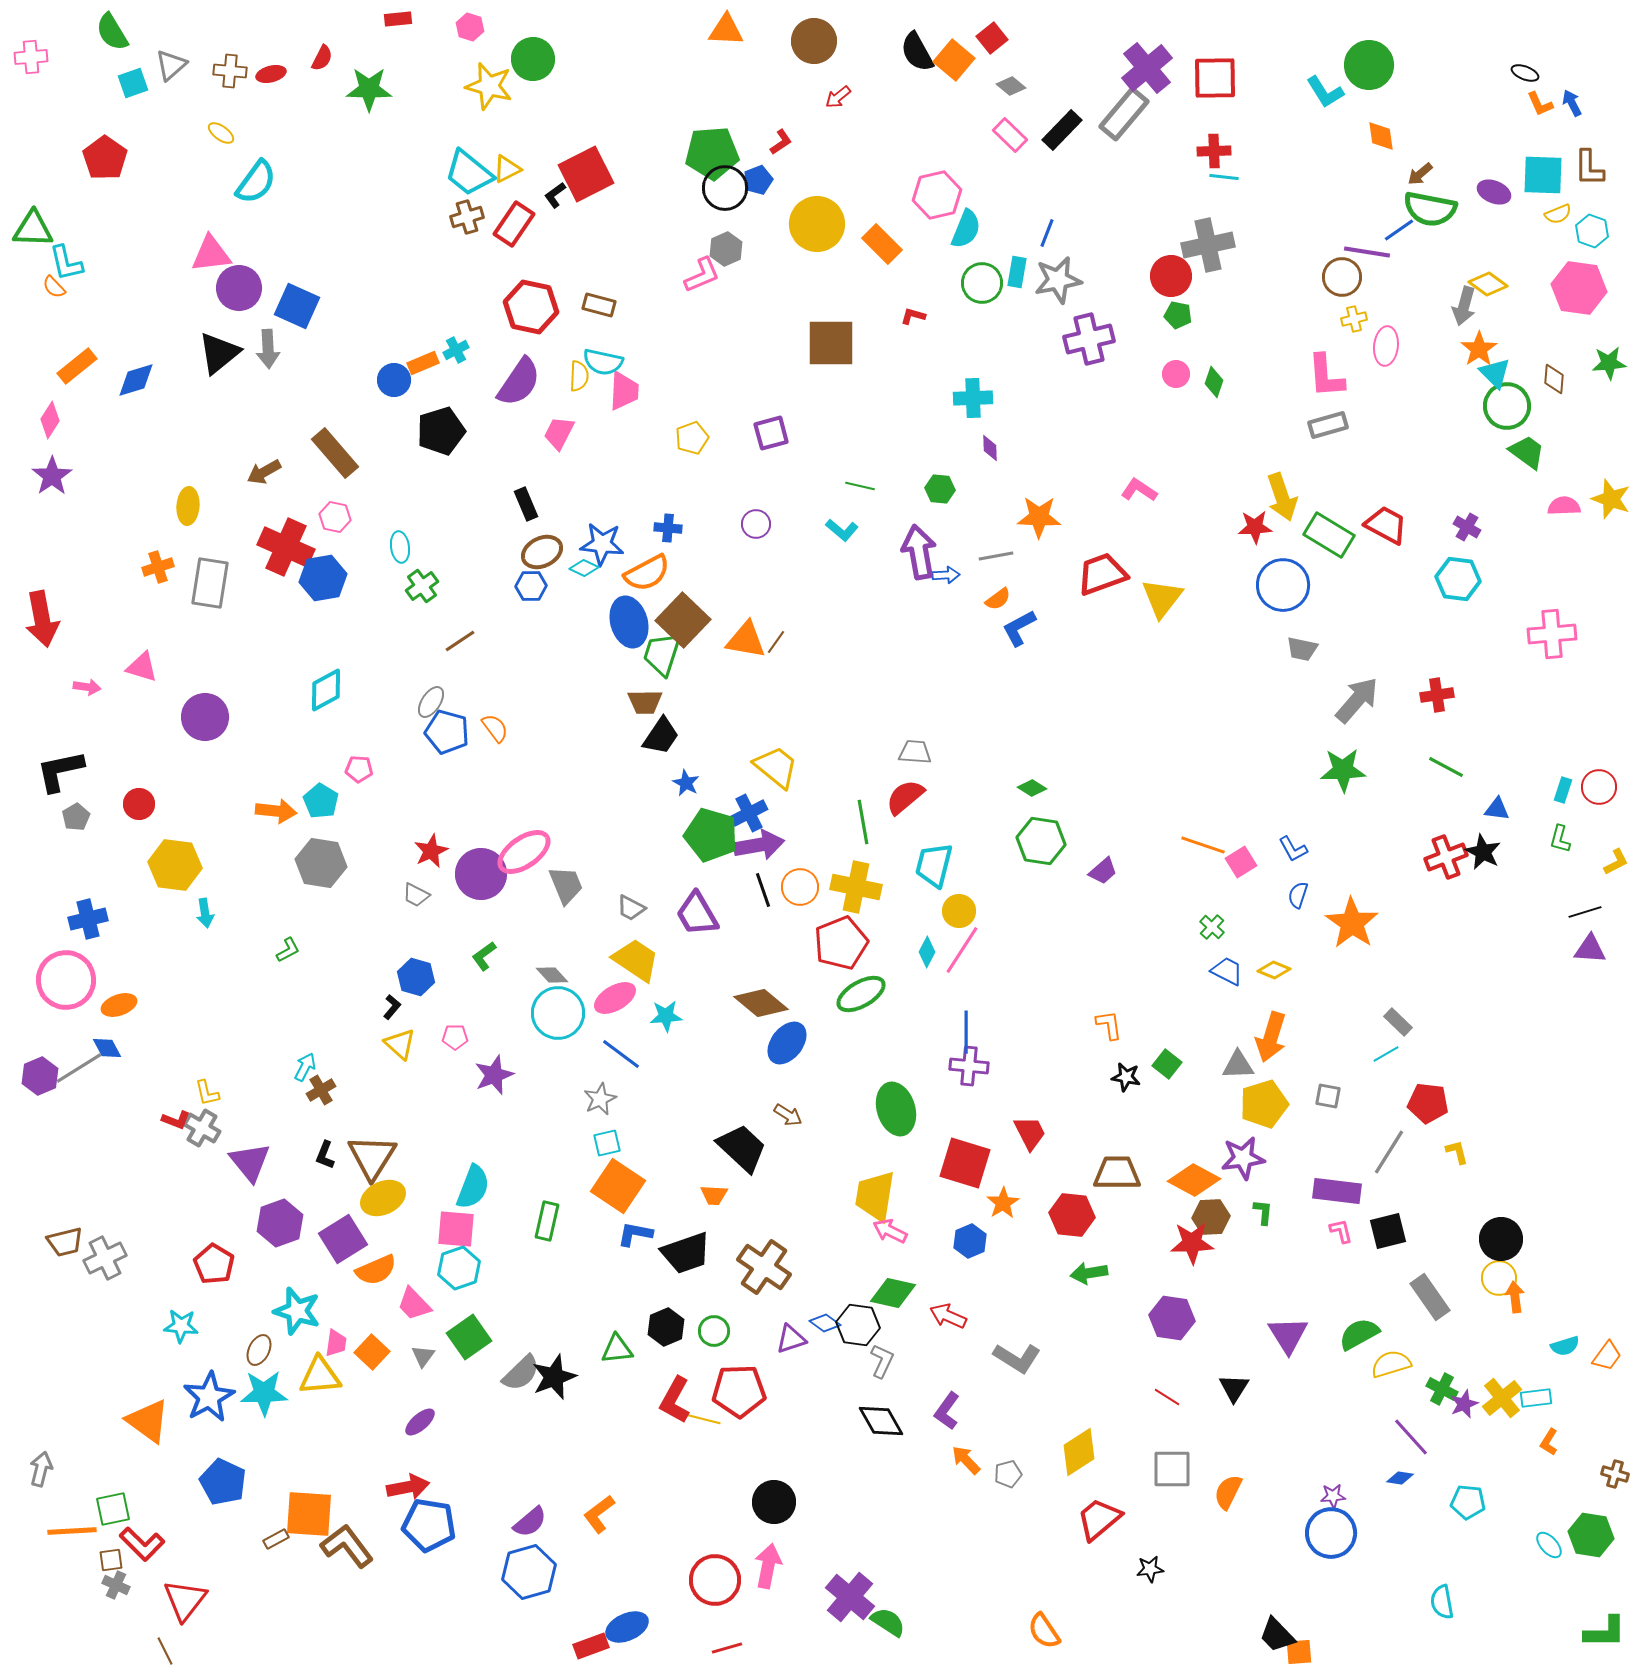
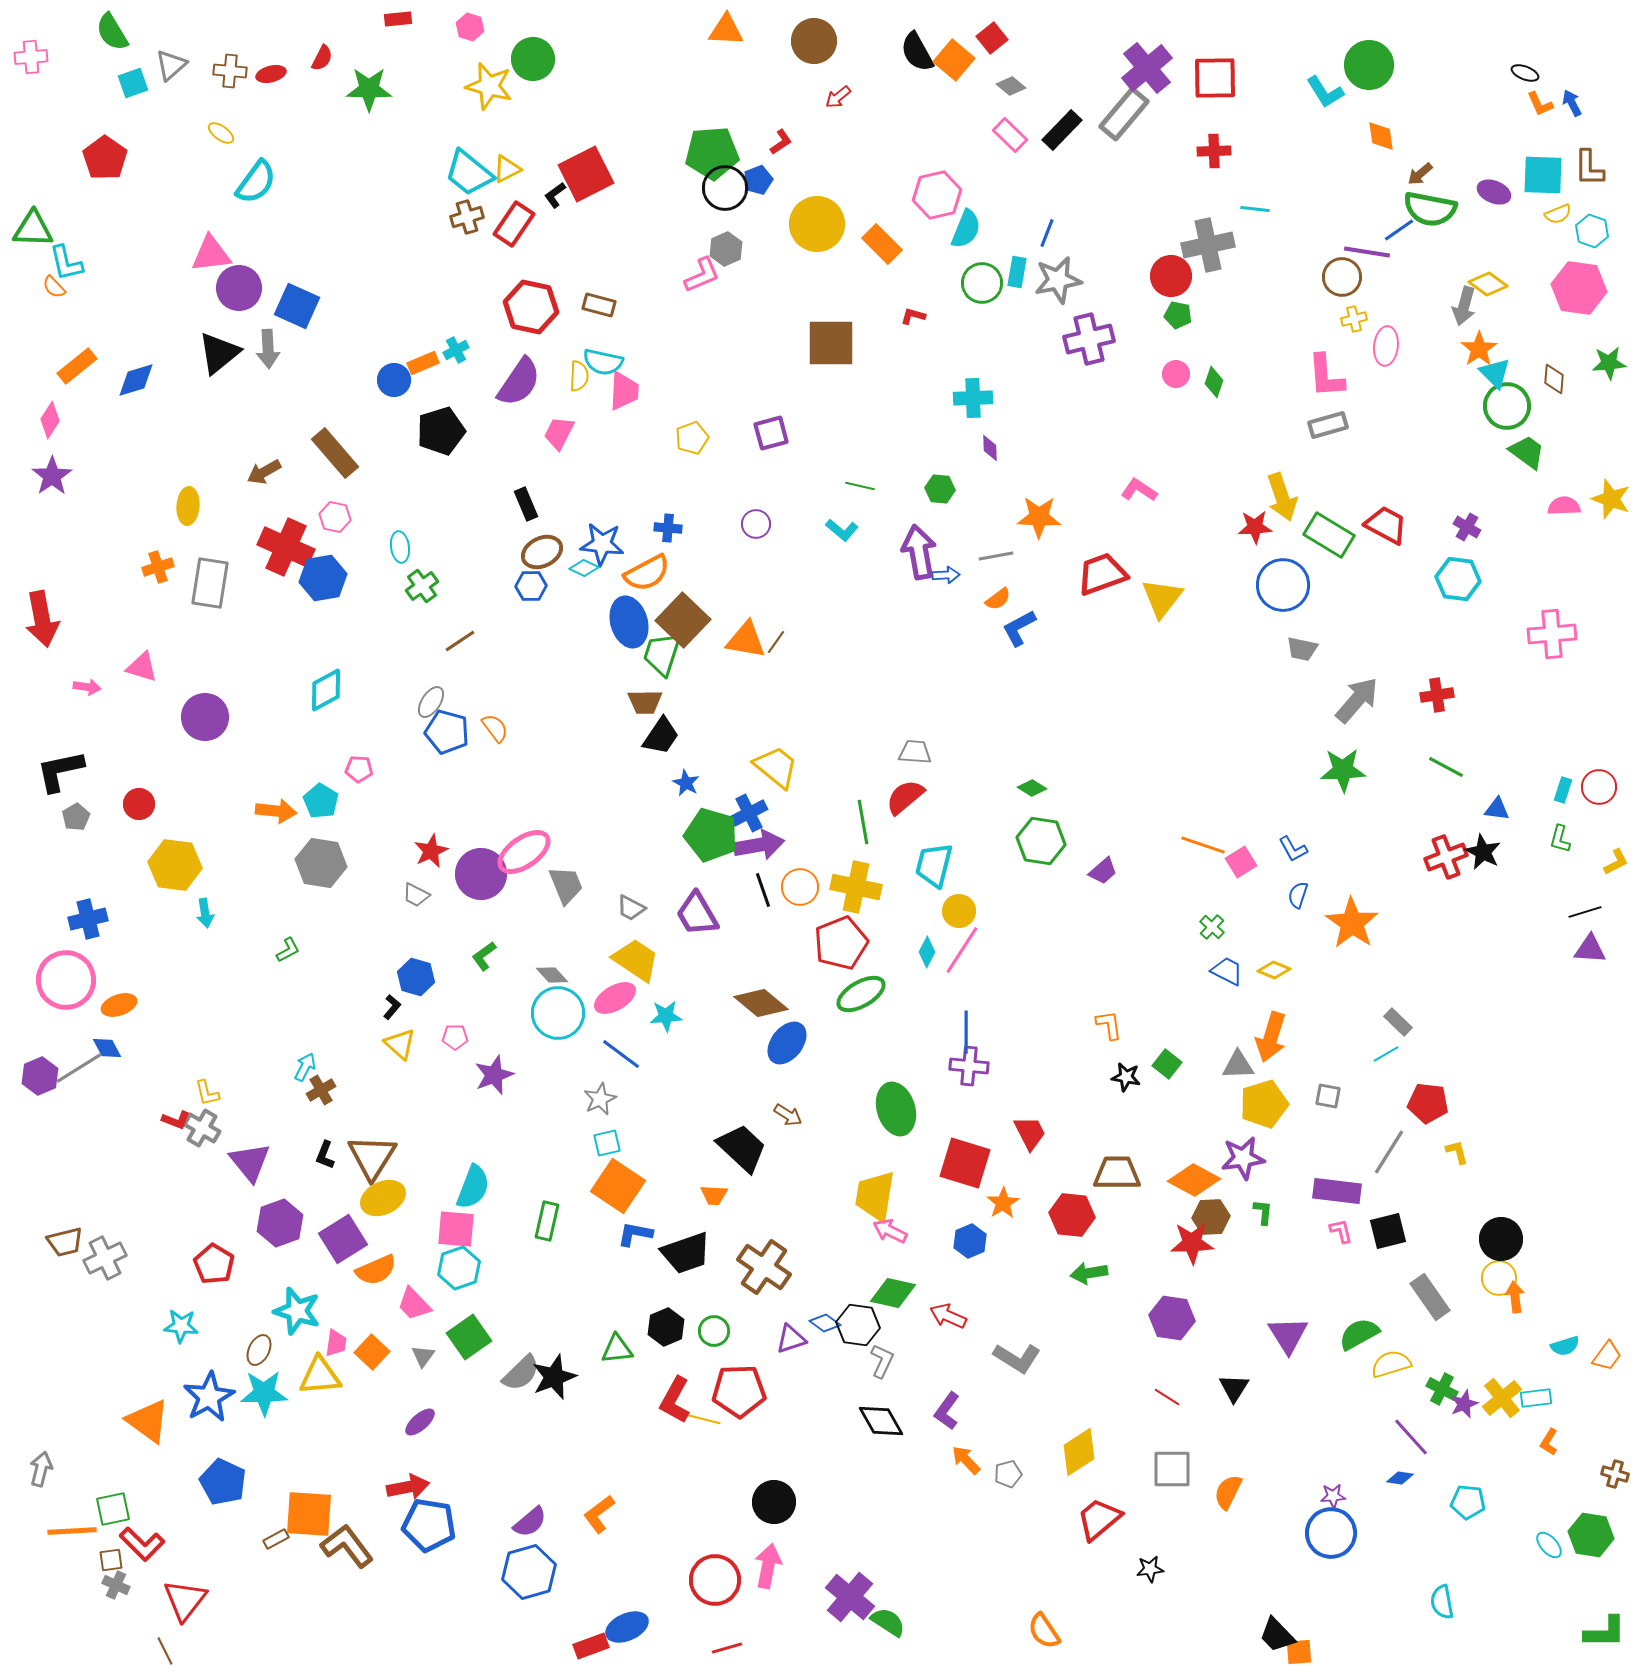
cyan line at (1224, 177): moved 31 px right, 32 px down
